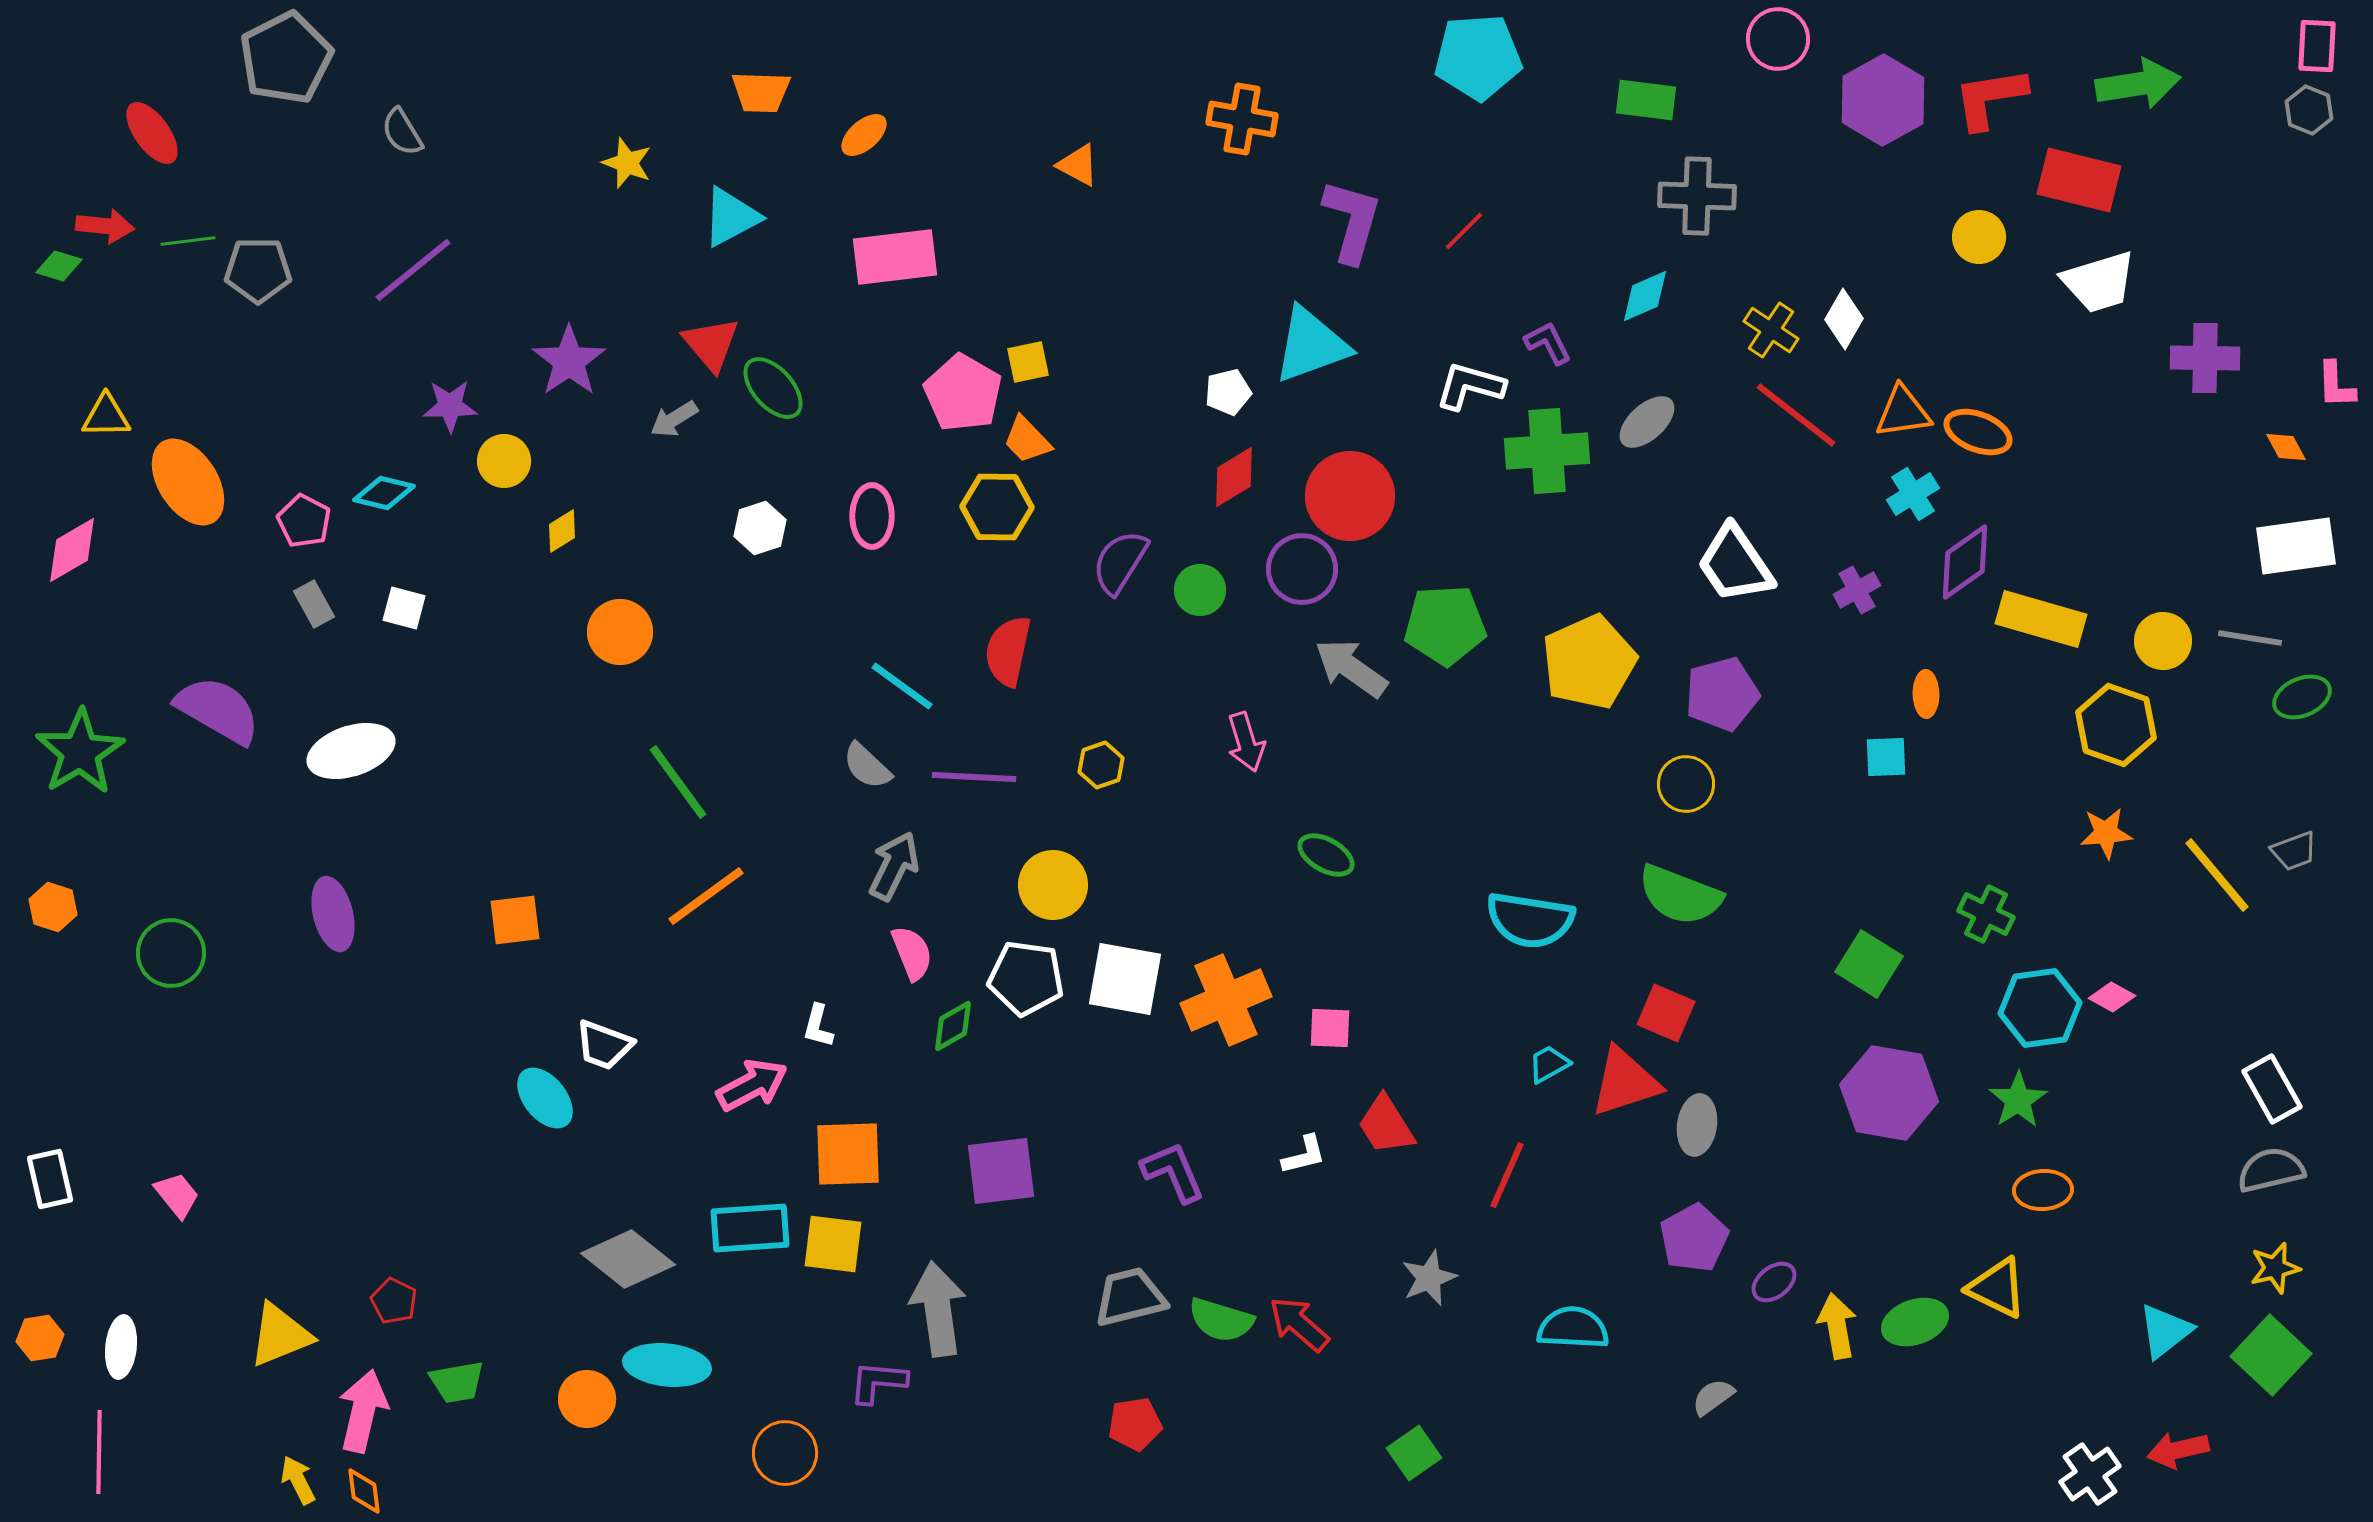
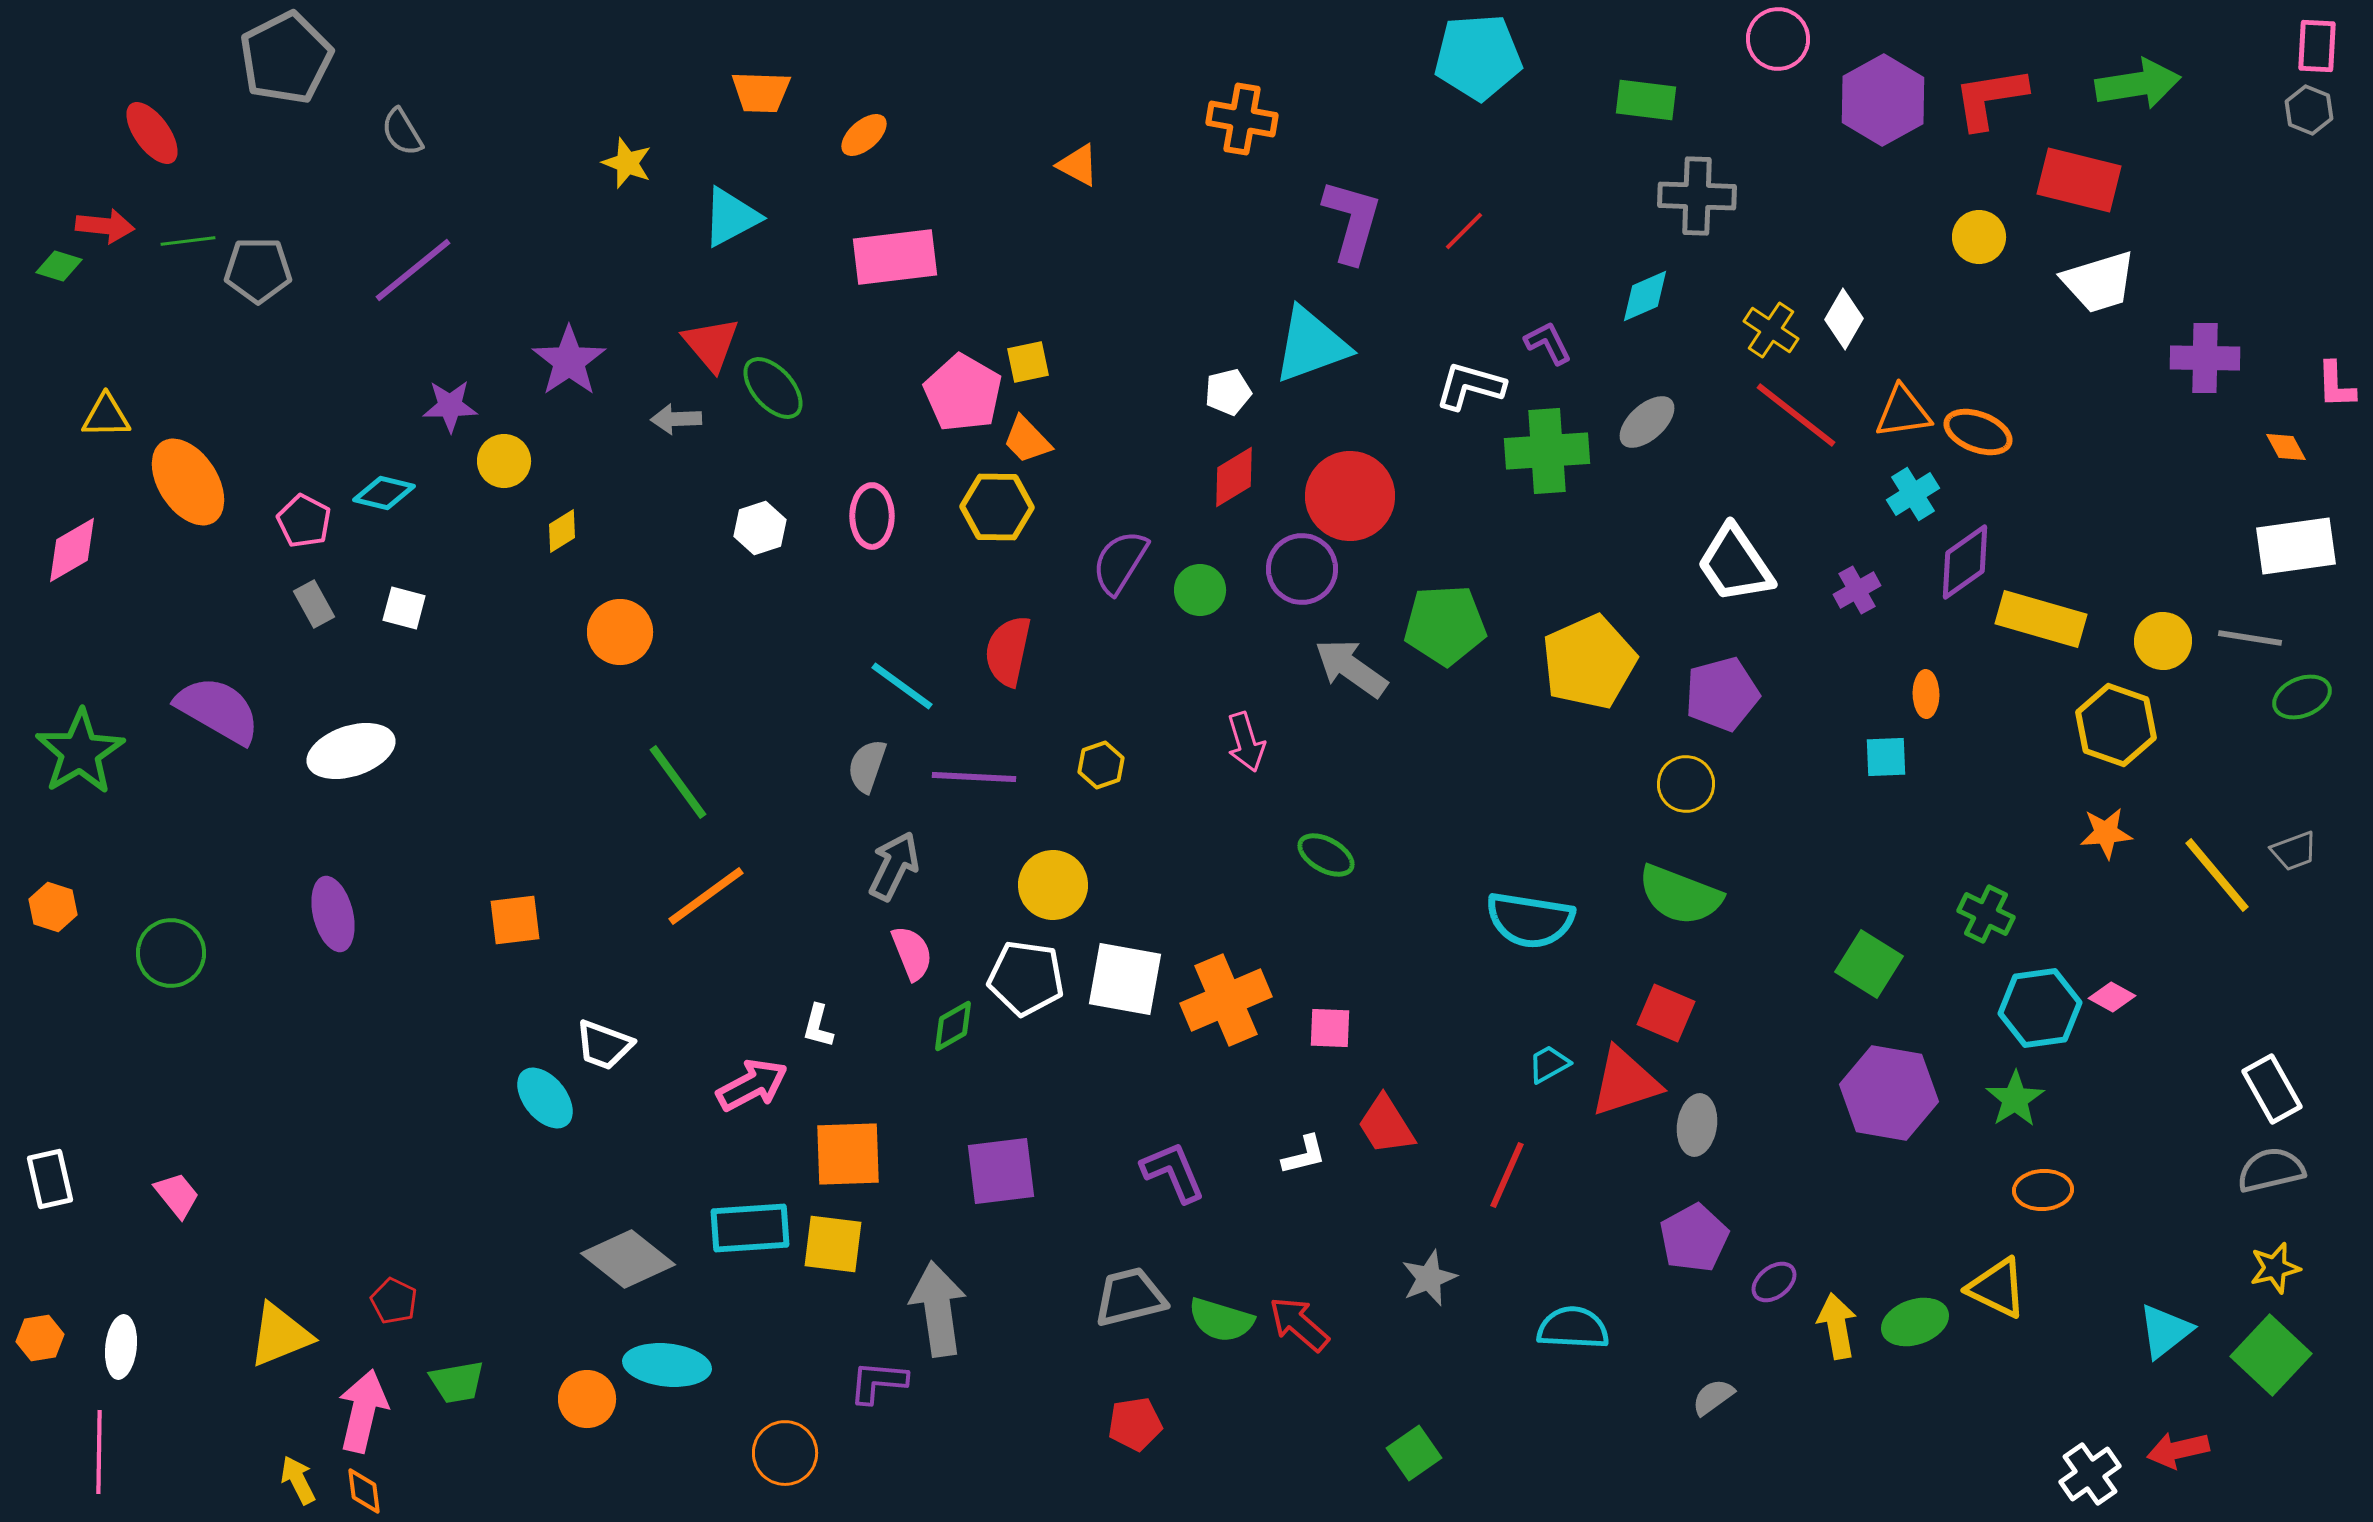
gray arrow at (674, 419): moved 2 px right; rotated 30 degrees clockwise
gray semicircle at (867, 766): rotated 66 degrees clockwise
green star at (2018, 1100): moved 3 px left, 1 px up
